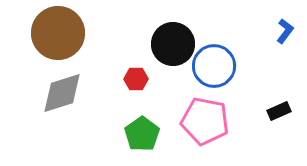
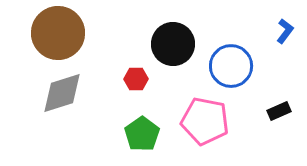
blue circle: moved 17 px right
